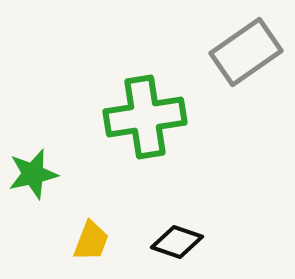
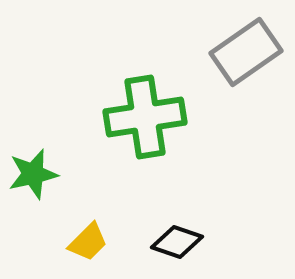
yellow trapezoid: moved 3 px left, 1 px down; rotated 24 degrees clockwise
